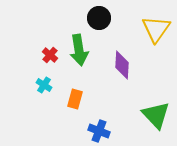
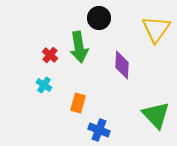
green arrow: moved 3 px up
orange rectangle: moved 3 px right, 4 px down
blue cross: moved 1 px up
